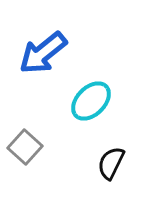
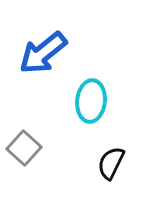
cyan ellipse: rotated 39 degrees counterclockwise
gray square: moved 1 px left, 1 px down
